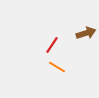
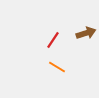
red line: moved 1 px right, 5 px up
